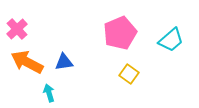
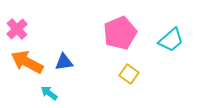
cyan arrow: rotated 36 degrees counterclockwise
